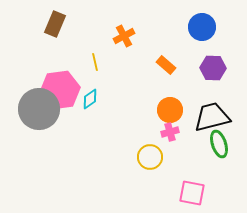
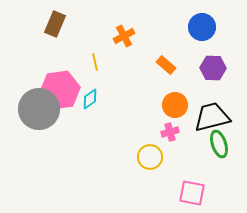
orange circle: moved 5 px right, 5 px up
